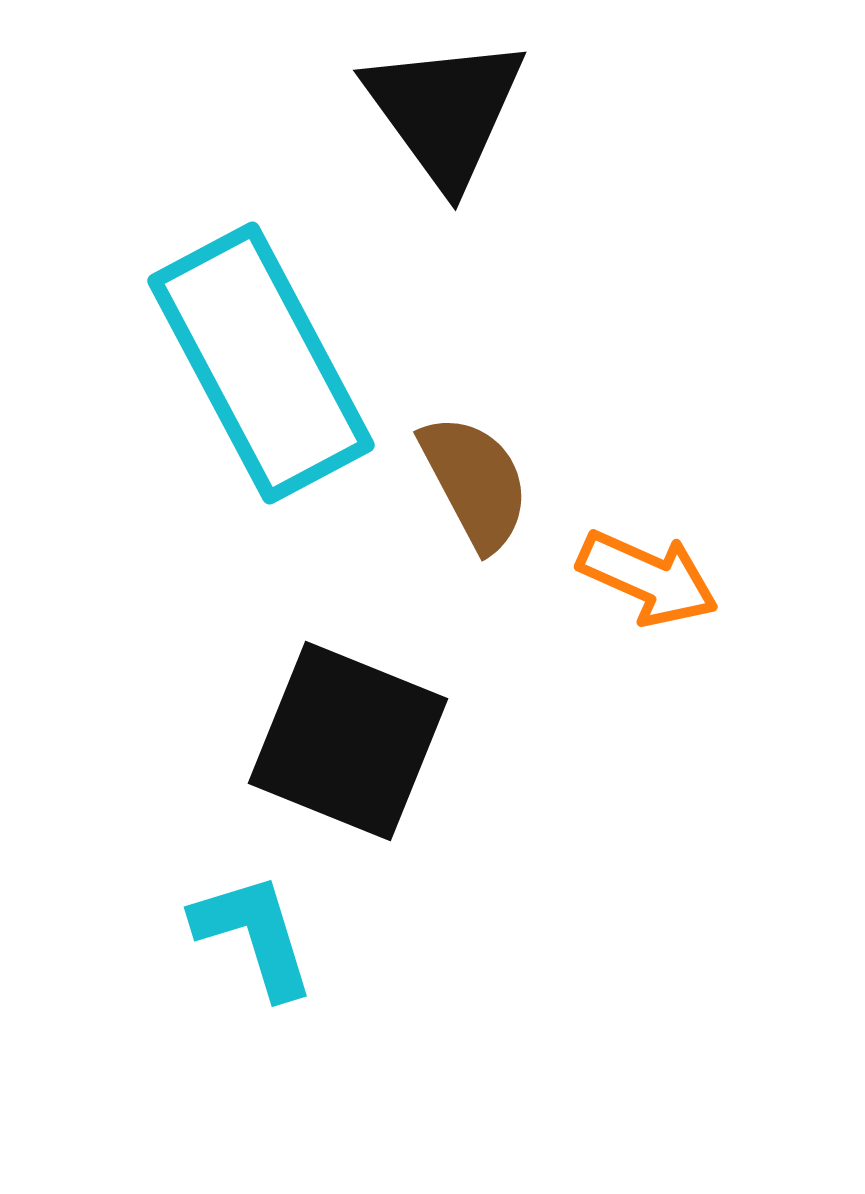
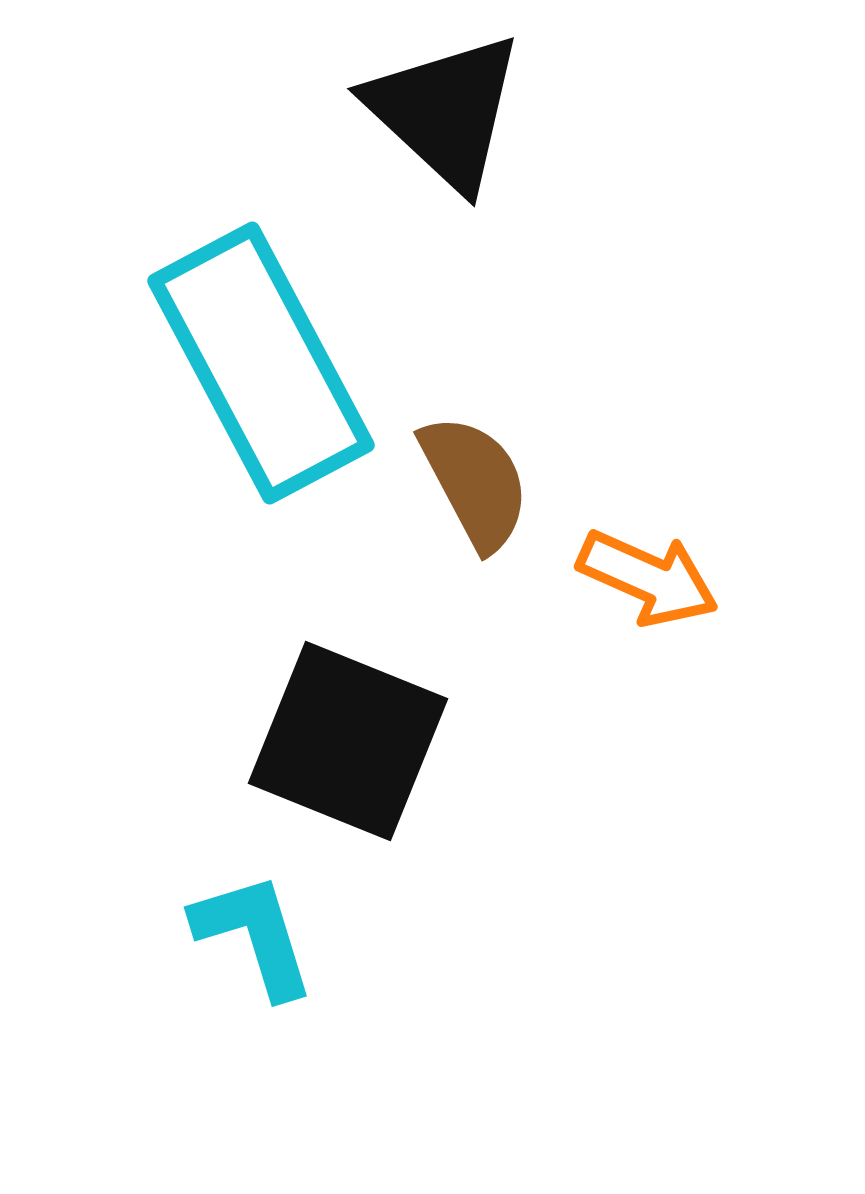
black triangle: rotated 11 degrees counterclockwise
